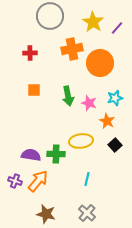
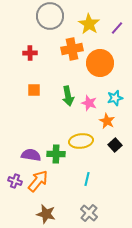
yellow star: moved 4 px left, 2 px down
gray cross: moved 2 px right
